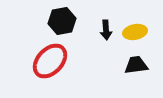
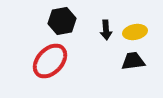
black trapezoid: moved 3 px left, 4 px up
